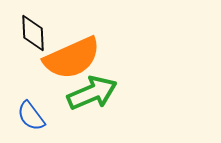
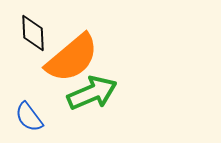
orange semicircle: rotated 16 degrees counterclockwise
blue semicircle: moved 2 px left, 1 px down
